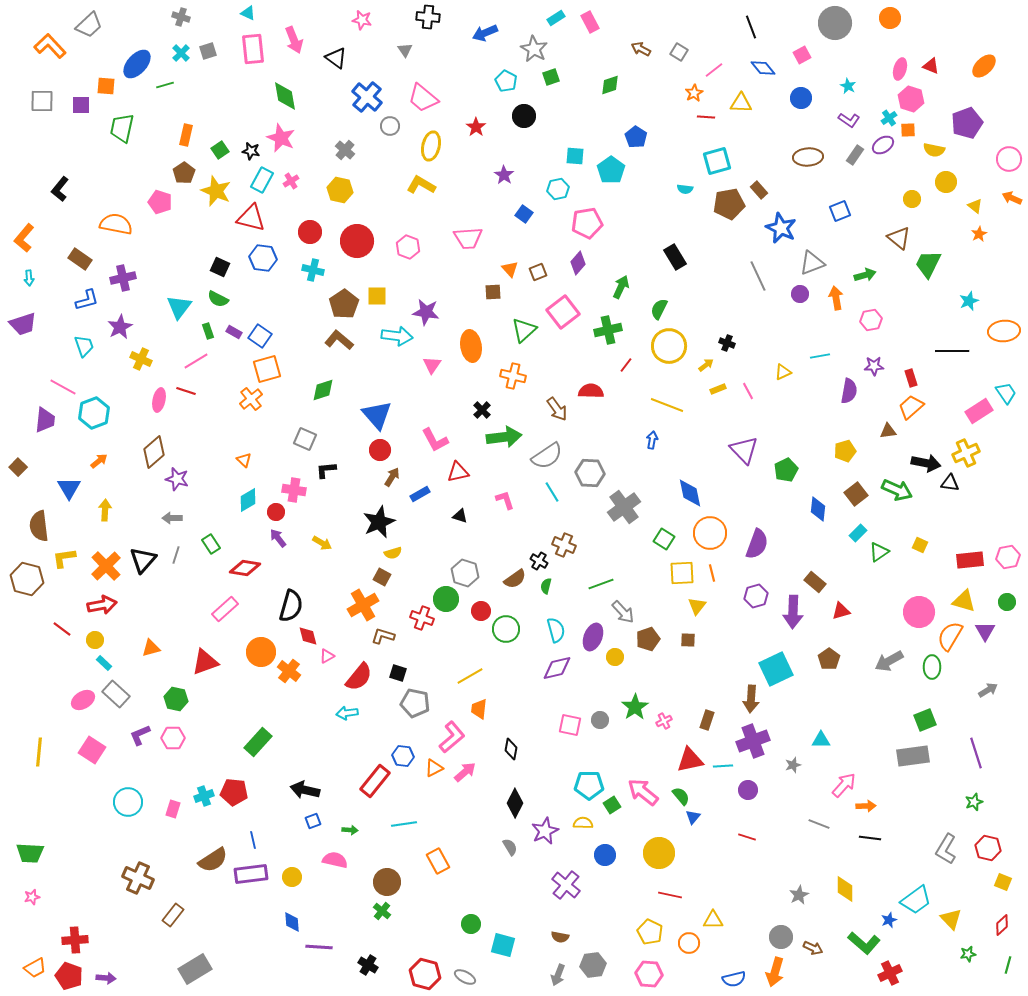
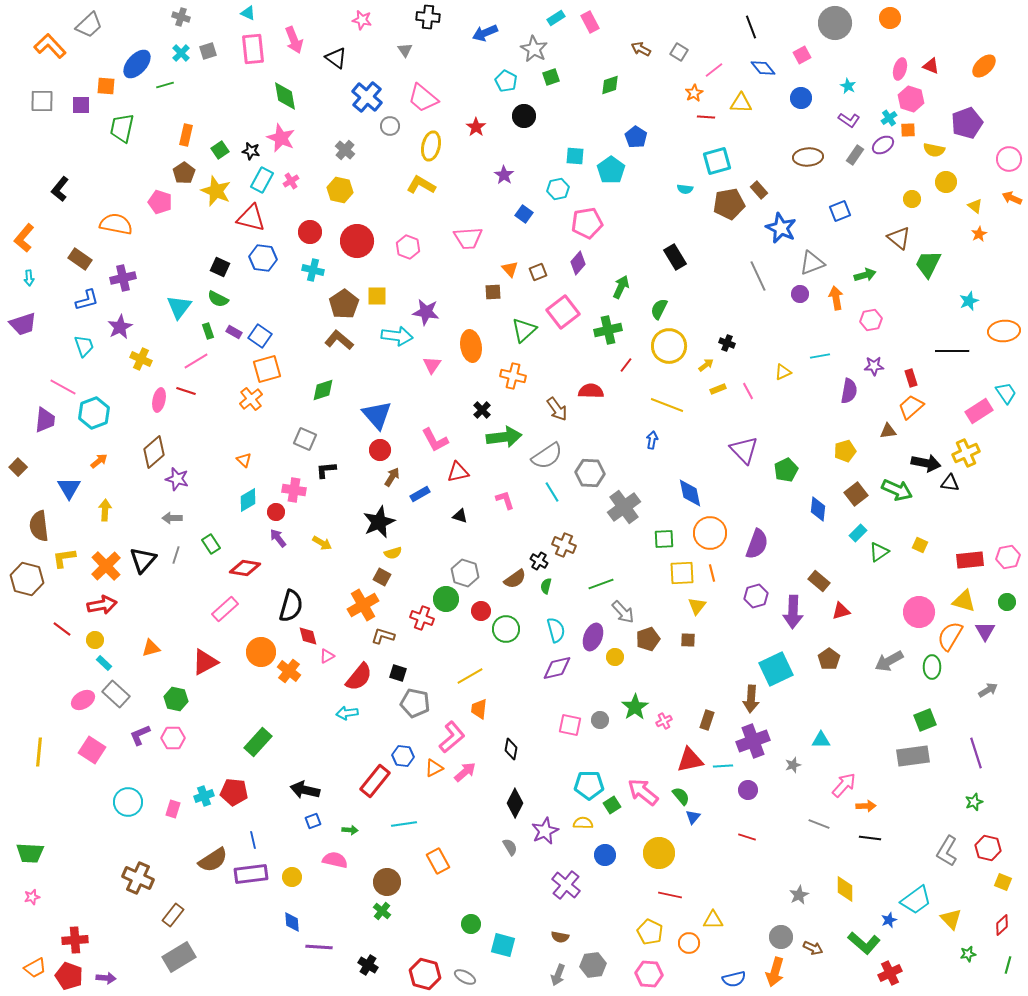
green square at (664, 539): rotated 35 degrees counterclockwise
brown rectangle at (815, 582): moved 4 px right, 1 px up
red triangle at (205, 662): rotated 8 degrees counterclockwise
gray L-shape at (946, 849): moved 1 px right, 2 px down
gray rectangle at (195, 969): moved 16 px left, 12 px up
